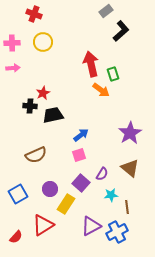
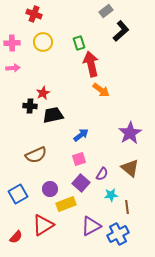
green rectangle: moved 34 px left, 31 px up
pink square: moved 4 px down
yellow rectangle: rotated 36 degrees clockwise
blue cross: moved 1 px right, 2 px down
